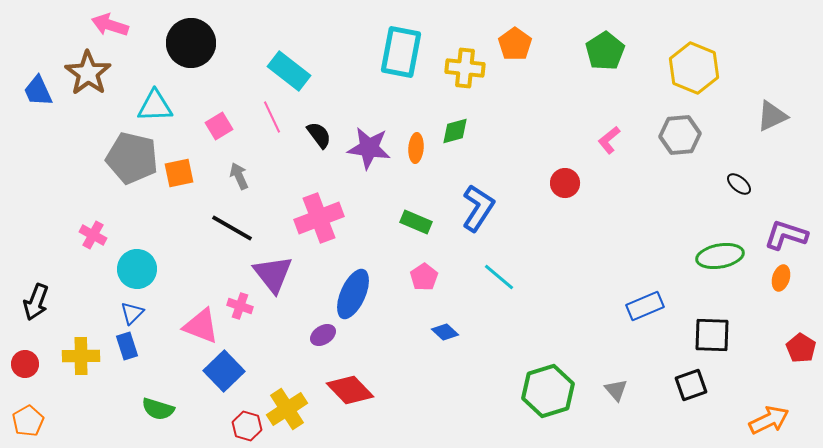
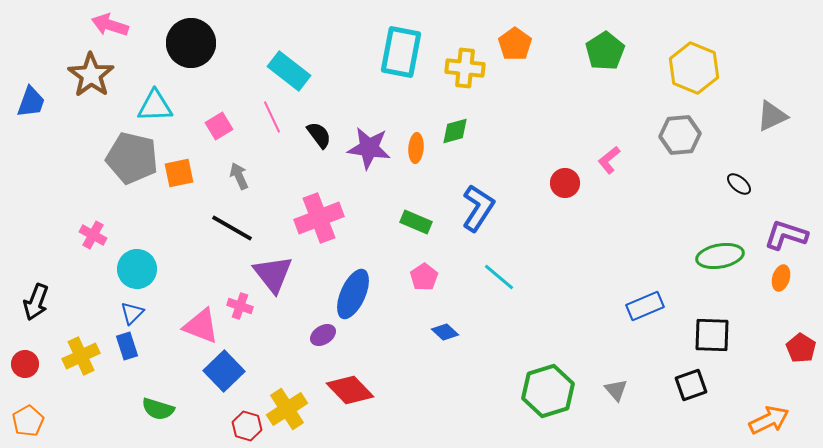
brown star at (88, 73): moved 3 px right, 2 px down
blue trapezoid at (38, 91): moved 7 px left, 11 px down; rotated 136 degrees counterclockwise
pink L-shape at (609, 140): moved 20 px down
yellow cross at (81, 356): rotated 24 degrees counterclockwise
